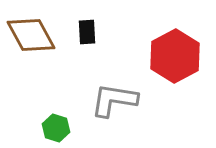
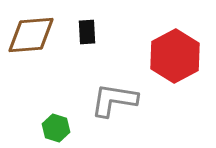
brown diamond: rotated 66 degrees counterclockwise
